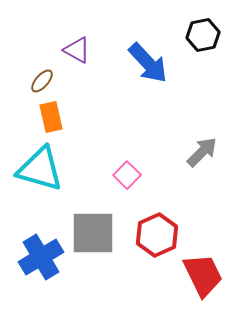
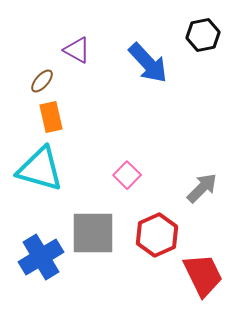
gray arrow: moved 36 px down
